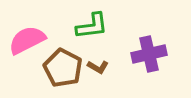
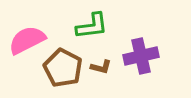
purple cross: moved 8 px left, 2 px down
brown L-shape: moved 3 px right; rotated 15 degrees counterclockwise
